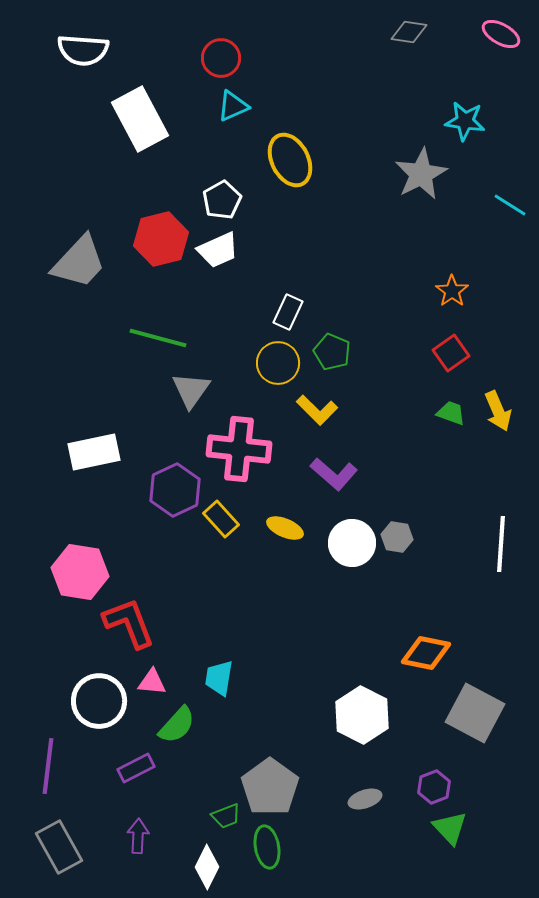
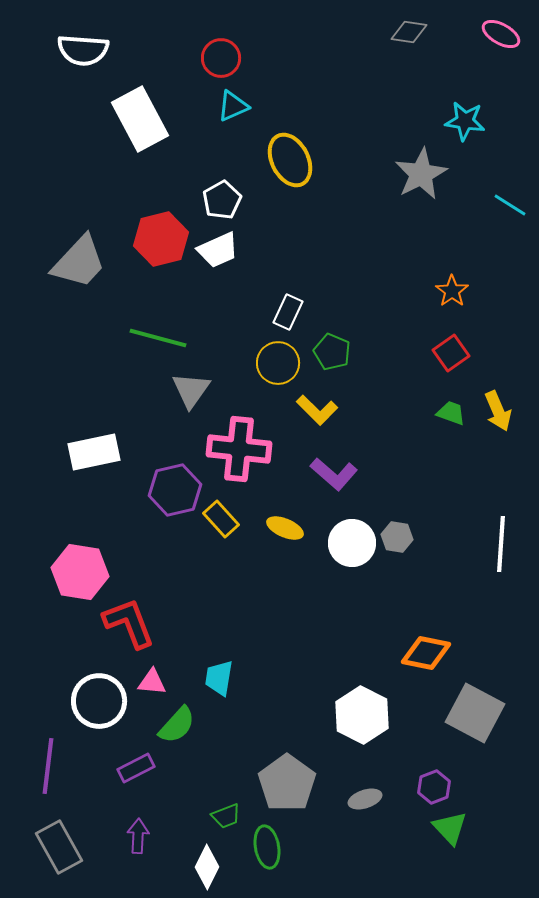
purple hexagon at (175, 490): rotated 12 degrees clockwise
gray pentagon at (270, 787): moved 17 px right, 4 px up
